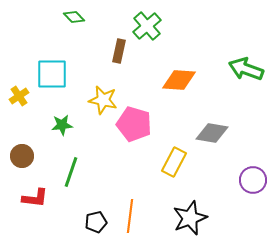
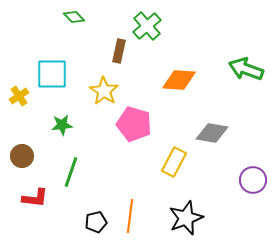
yellow star: moved 1 px right, 9 px up; rotated 20 degrees clockwise
black star: moved 4 px left
